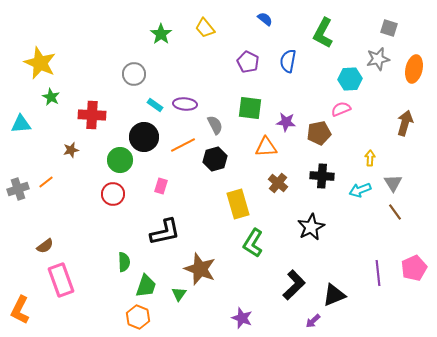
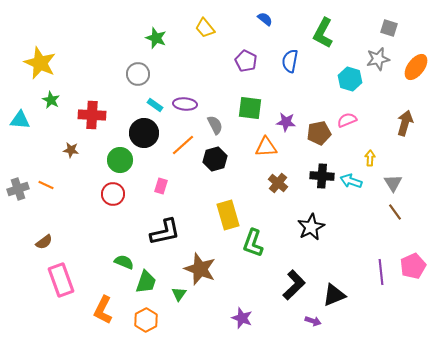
green star at (161, 34): moved 5 px left, 4 px down; rotated 15 degrees counterclockwise
blue semicircle at (288, 61): moved 2 px right
purple pentagon at (248, 62): moved 2 px left, 1 px up
orange ellipse at (414, 69): moved 2 px right, 2 px up; rotated 24 degrees clockwise
gray circle at (134, 74): moved 4 px right
cyan hexagon at (350, 79): rotated 20 degrees clockwise
green star at (51, 97): moved 3 px down
pink semicircle at (341, 109): moved 6 px right, 11 px down
cyan triangle at (21, 124): moved 1 px left, 4 px up; rotated 10 degrees clockwise
black circle at (144, 137): moved 4 px up
orange line at (183, 145): rotated 15 degrees counterclockwise
brown star at (71, 150): rotated 21 degrees clockwise
orange line at (46, 182): moved 3 px down; rotated 63 degrees clockwise
cyan arrow at (360, 190): moved 9 px left, 9 px up; rotated 40 degrees clockwise
yellow rectangle at (238, 204): moved 10 px left, 11 px down
green L-shape at (253, 243): rotated 12 degrees counterclockwise
brown semicircle at (45, 246): moved 1 px left, 4 px up
green semicircle at (124, 262): rotated 66 degrees counterclockwise
pink pentagon at (414, 268): moved 1 px left, 2 px up
purple line at (378, 273): moved 3 px right, 1 px up
green trapezoid at (146, 286): moved 4 px up
orange L-shape at (20, 310): moved 83 px right
orange hexagon at (138, 317): moved 8 px right, 3 px down; rotated 10 degrees clockwise
purple arrow at (313, 321): rotated 119 degrees counterclockwise
